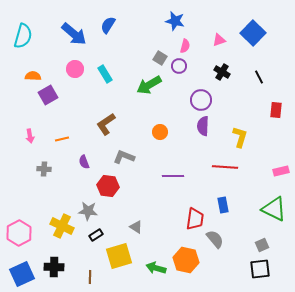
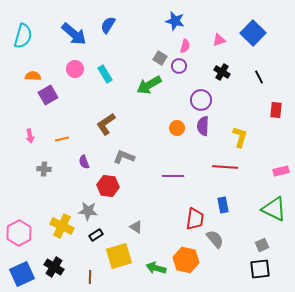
orange circle at (160, 132): moved 17 px right, 4 px up
black cross at (54, 267): rotated 30 degrees clockwise
